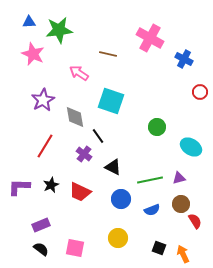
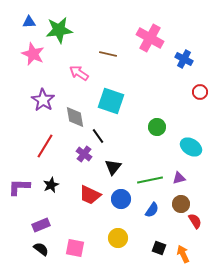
purple star: rotated 10 degrees counterclockwise
black triangle: rotated 42 degrees clockwise
red trapezoid: moved 10 px right, 3 px down
blue semicircle: rotated 35 degrees counterclockwise
